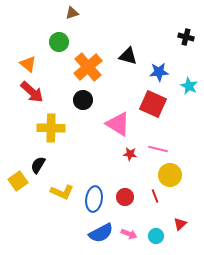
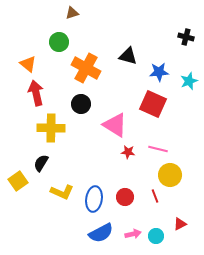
orange cross: moved 2 px left, 1 px down; rotated 20 degrees counterclockwise
cyan star: moved 5 px up; rotated 24 degrees clockwise
red arrow: moved 4 px right, 1 px down; rotated 145 degrees counterclockwise
black circle: moved 2 px left, 4 px down
pink triangle: moved 3 px left, 1 px down
red star: moved 2 px left, 2 px up
black semicircle: moved 3 px right, 2 px up
red triangle: rotated 16 degrees clockwise
pink arrow: moved 4 px right; rotated 35 degrees counterclockwise
